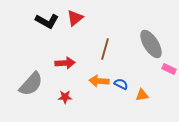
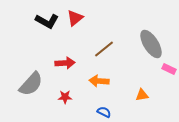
brown line: moved 1 px left; rotated 35 degrees clockwise
blue semicircle: moved 17 px left, 28 px down
